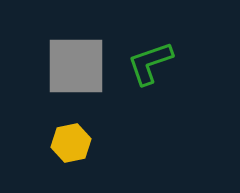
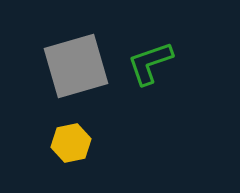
gray square: rotated 16 degrees counterclockwise
